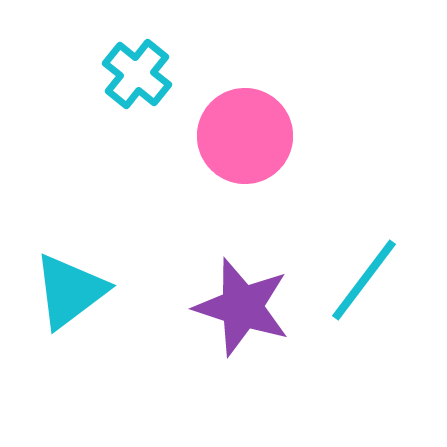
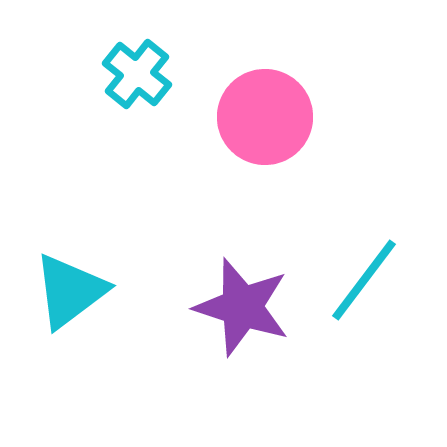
pink circle: moved 20 px right, 19 px up
